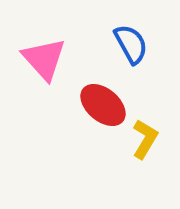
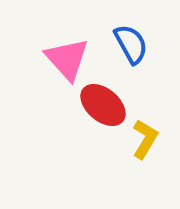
pink triangle: moved 23 px right
